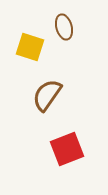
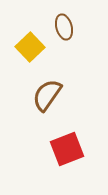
yellow square: rotated 28 degrees clockwise
